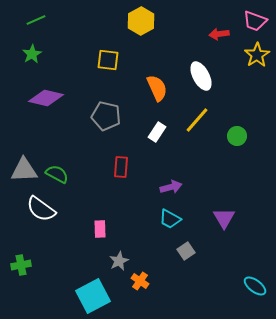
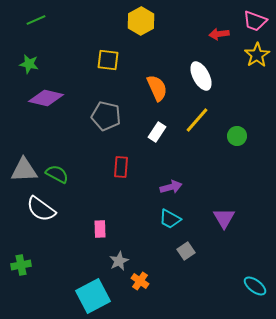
green star: moved 3 px left, 10 px down; rotated 30 degrees counterclockwise
